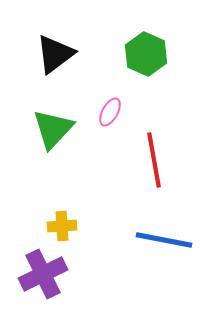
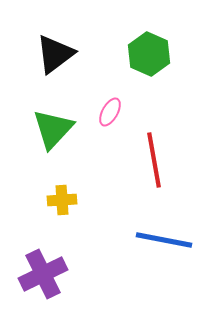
green hexagon: moved 3 px right
yellow cross: moved 26 px up
